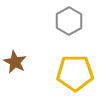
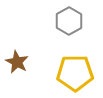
brown star: moved 2 px right
